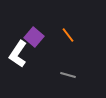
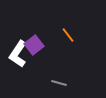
purple square: moved 8 px down; rotated 12 degrees clockwise
gray line: moved 9 px left, 8 px down
